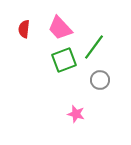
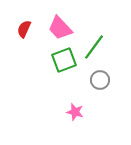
red semicircle: rotated 18 degrees clockwise
pink star: moved 1 px left, 2 px up
